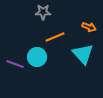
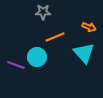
cyan triangle: moved 1 px right, 1 px up
purple line: moved 1 px right, 1 px down
